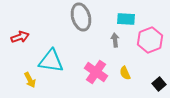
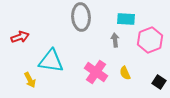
gray ellipse: rotated 12 degrees clockwise
black square: moved 2 px up; rotated 16 degrees counterclockwise
